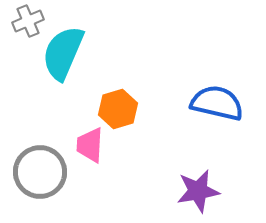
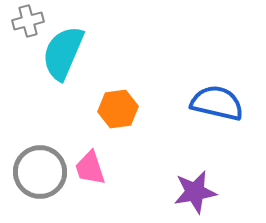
gray cross: rotated 8 degrees clockwise
orange hexagon: rotated 9 degrees clockwise
pink trapezoid: moved 23 px down; rotated 21 degrees counterclockwise
purple star: moved 3 px left, 1 px down
